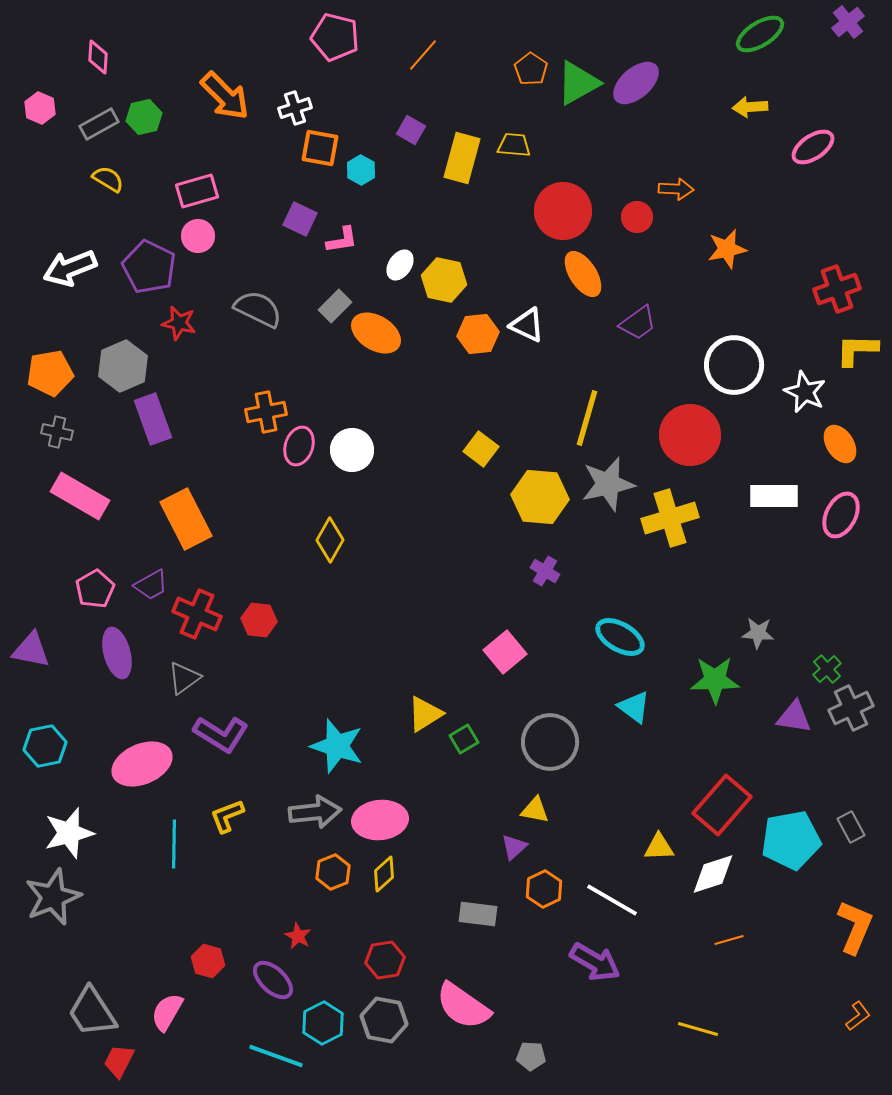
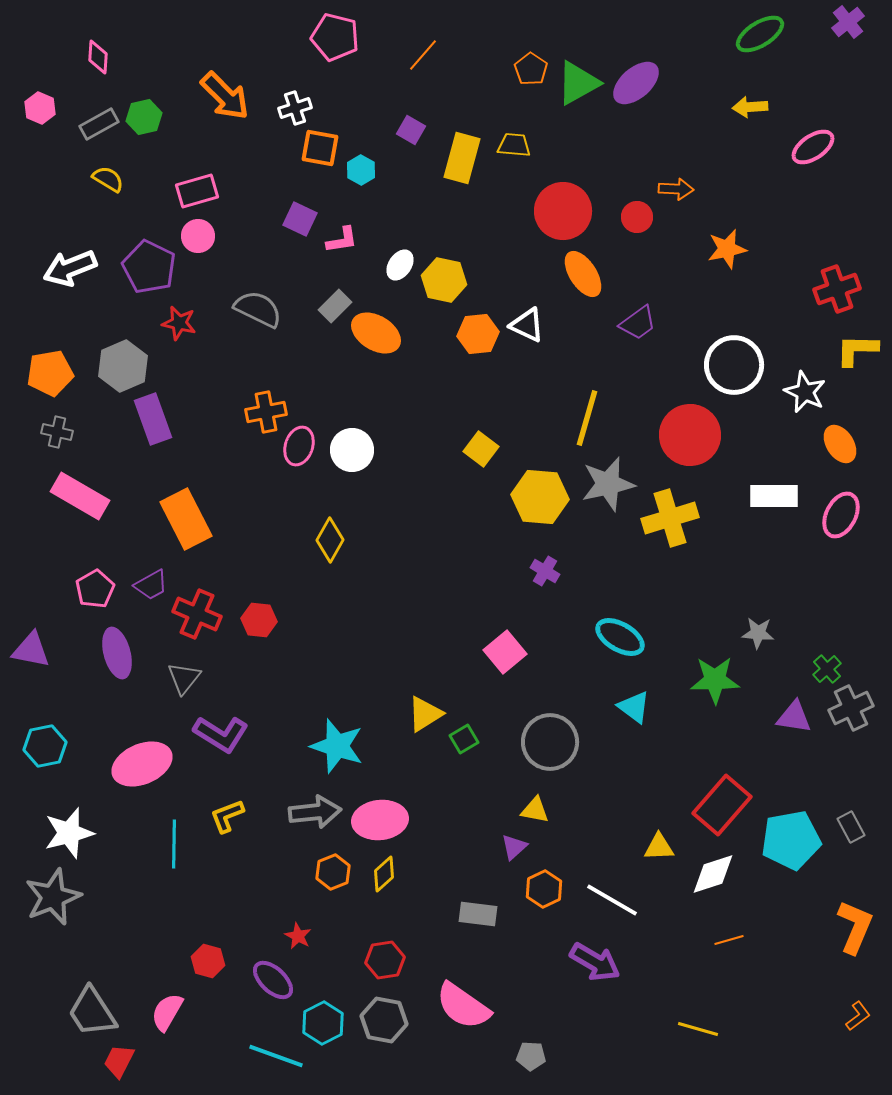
gray triangle at (184, 678): rotated 15 degrees counterclockwise
